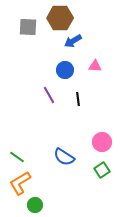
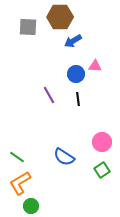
brown hexagon: moved 1 px up
blue circle: moved 11 px right, 4 px down
green circle: moved 4 px left, 1 px down
